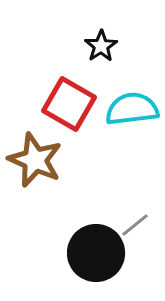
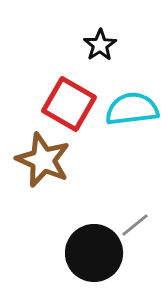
black star: moved 1 px left, 1 px up
brown star: moved 8 px right
black circle: moved 2 px left
